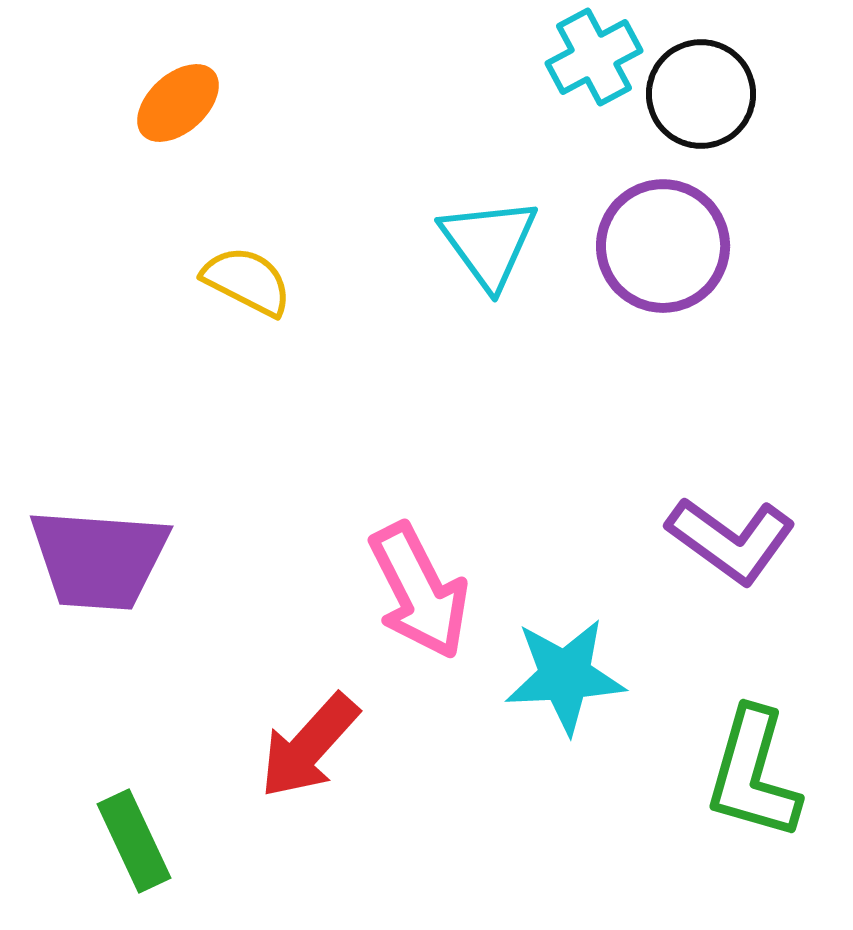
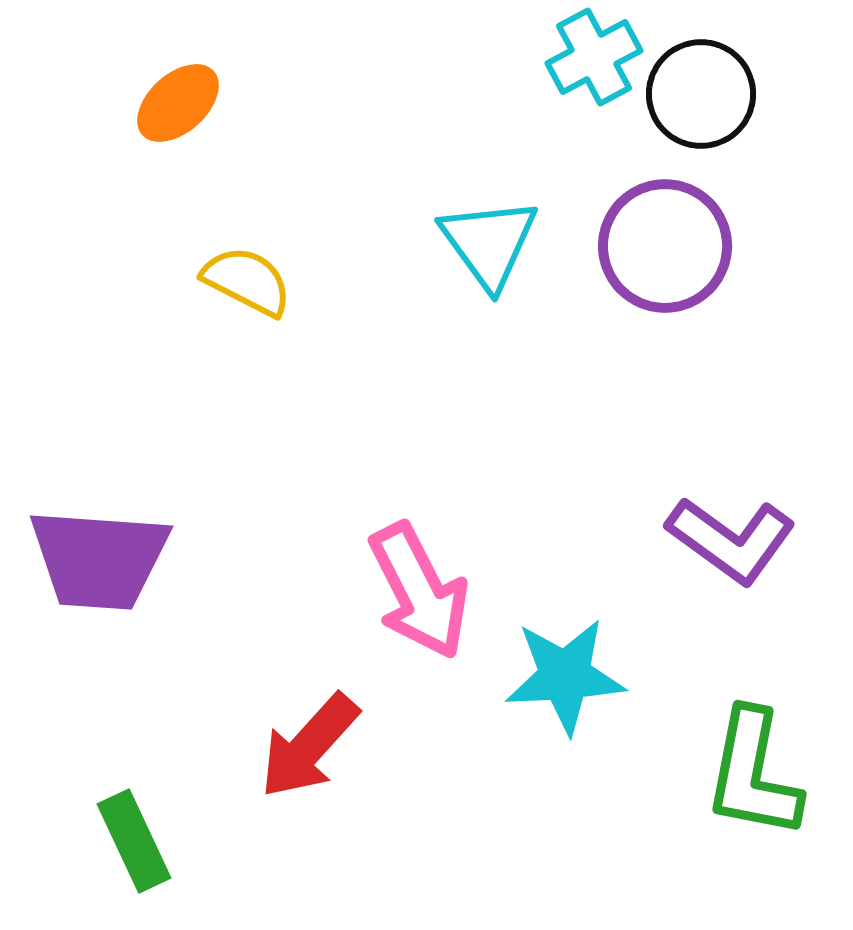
purple circle: moved 2 px right
green L-shape: rotated 5 degrees counterclockwise
